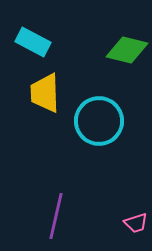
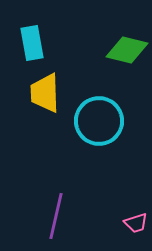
cyan rectangle: moved 1 px left, 1 px down; rotated 52 degrees clockwise
